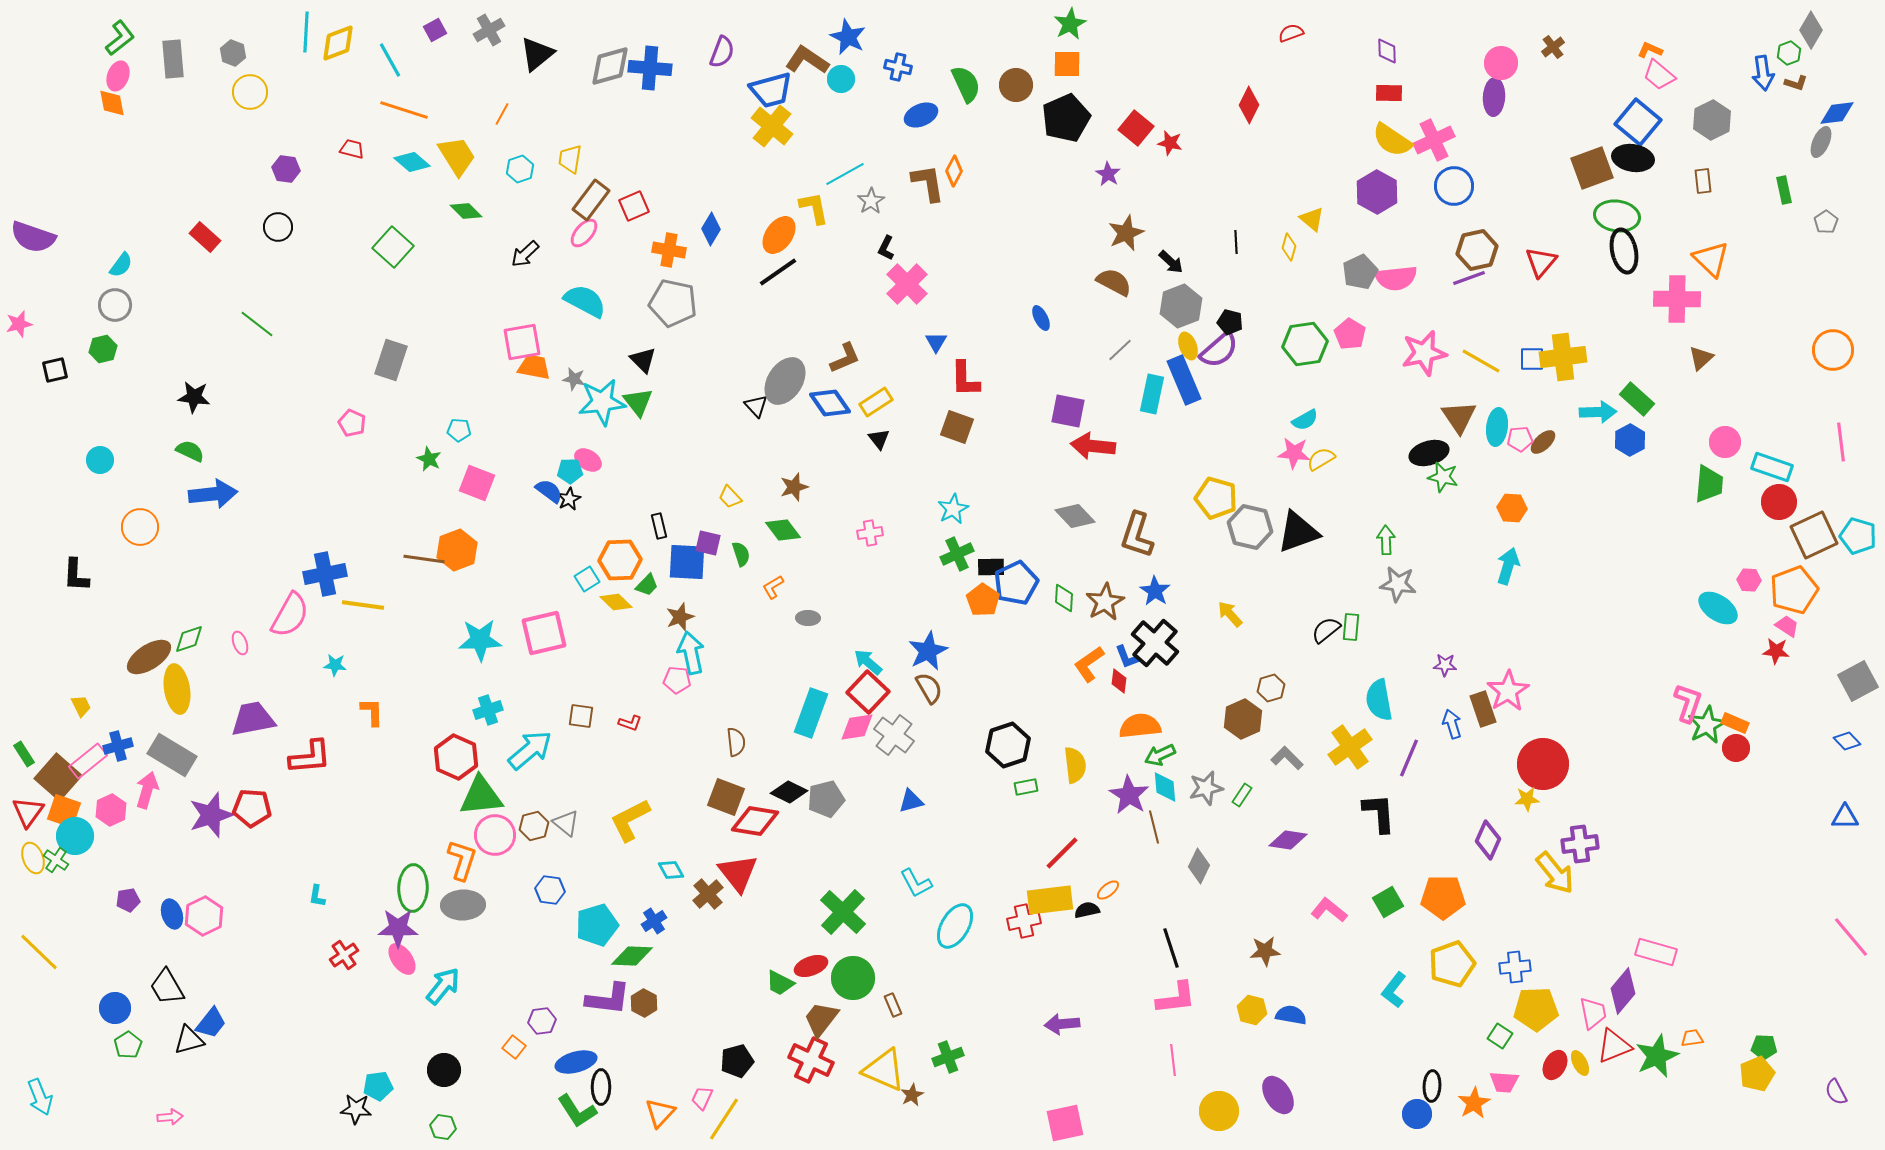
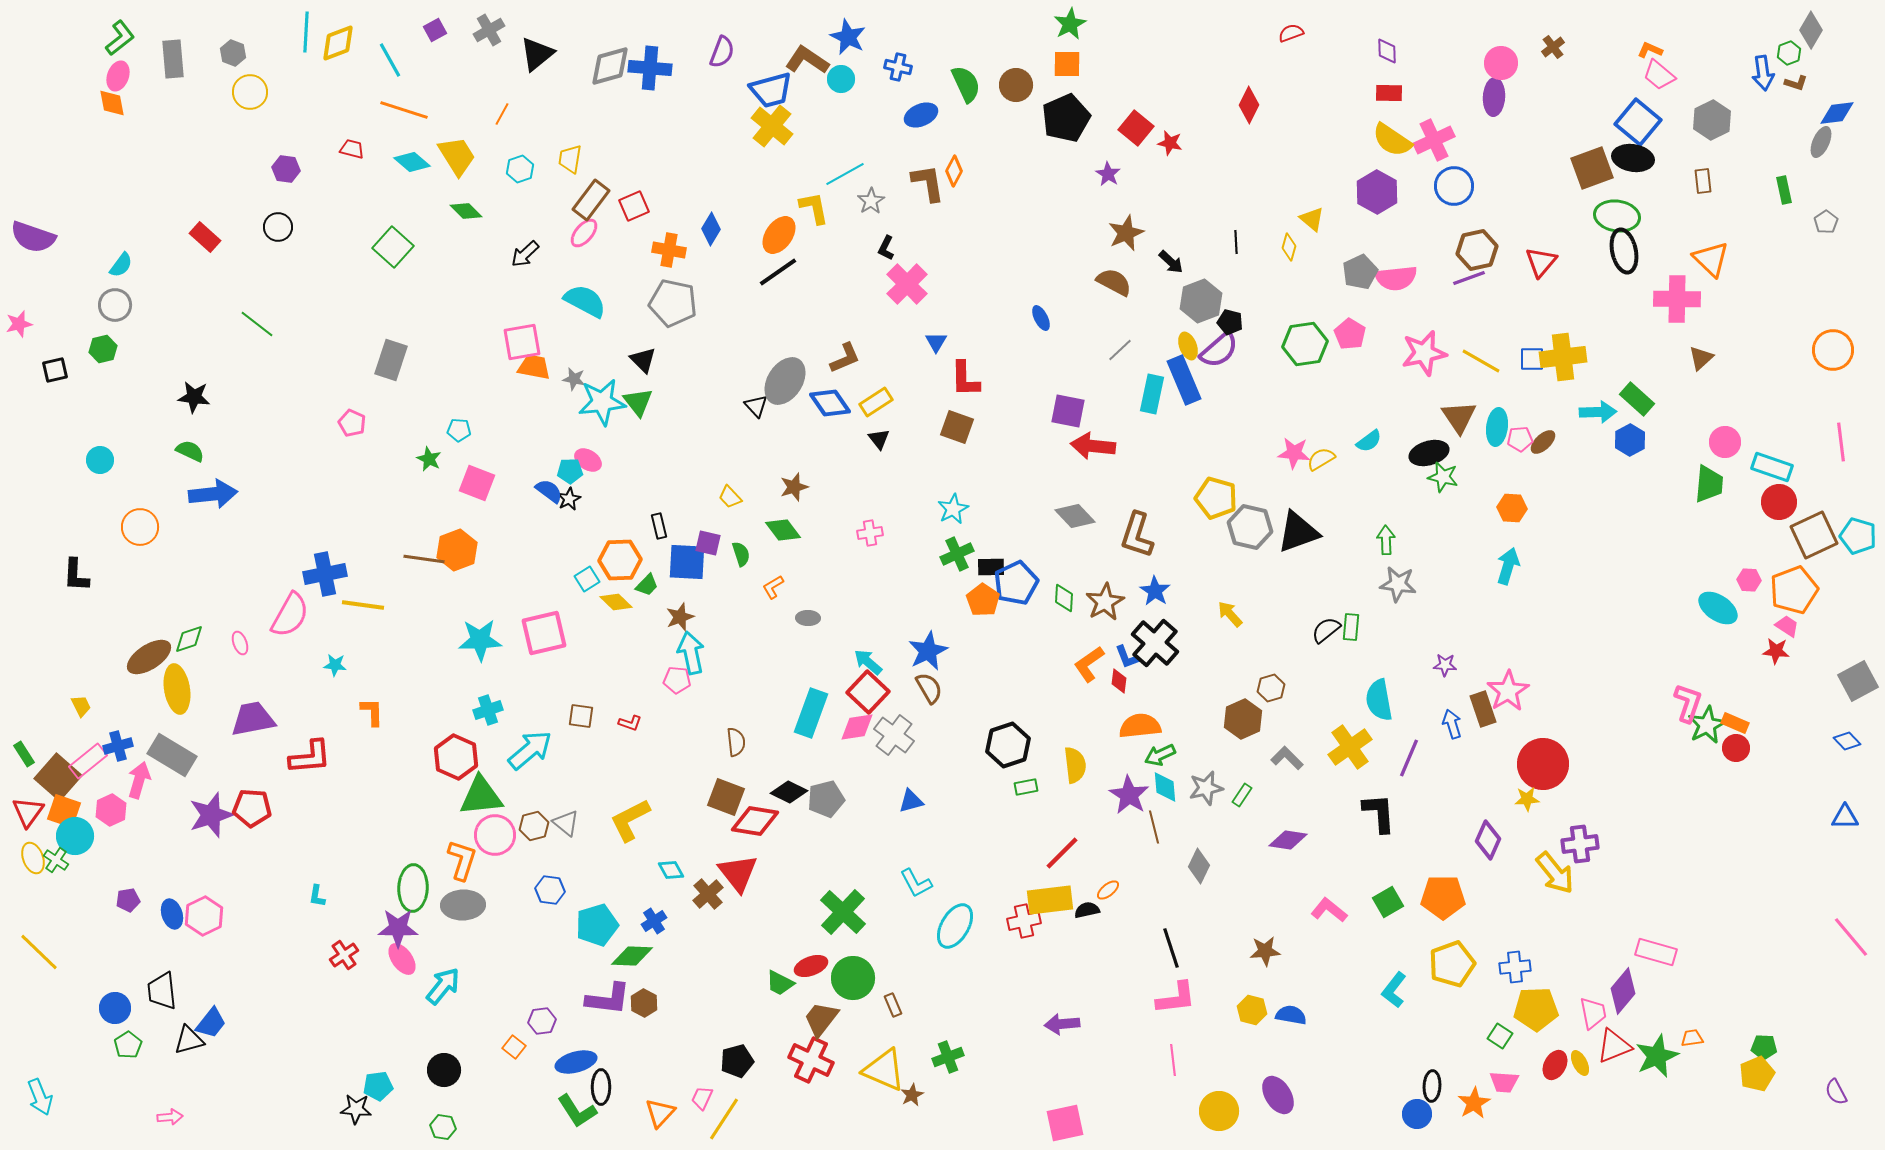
gray hexagon at (1181, 306): moved 20 px right, 5 px up
cyan semicircle at (1305, 420): moved 64 px right, 21 px down; rotated 8 degrees counterclockwise
pink arrow at (147, 790): moved 8 px left, 10 px up
black trapezoid at (167, 987): moved 5 px left, 4 px down; rotated 24 degrees clockwise
